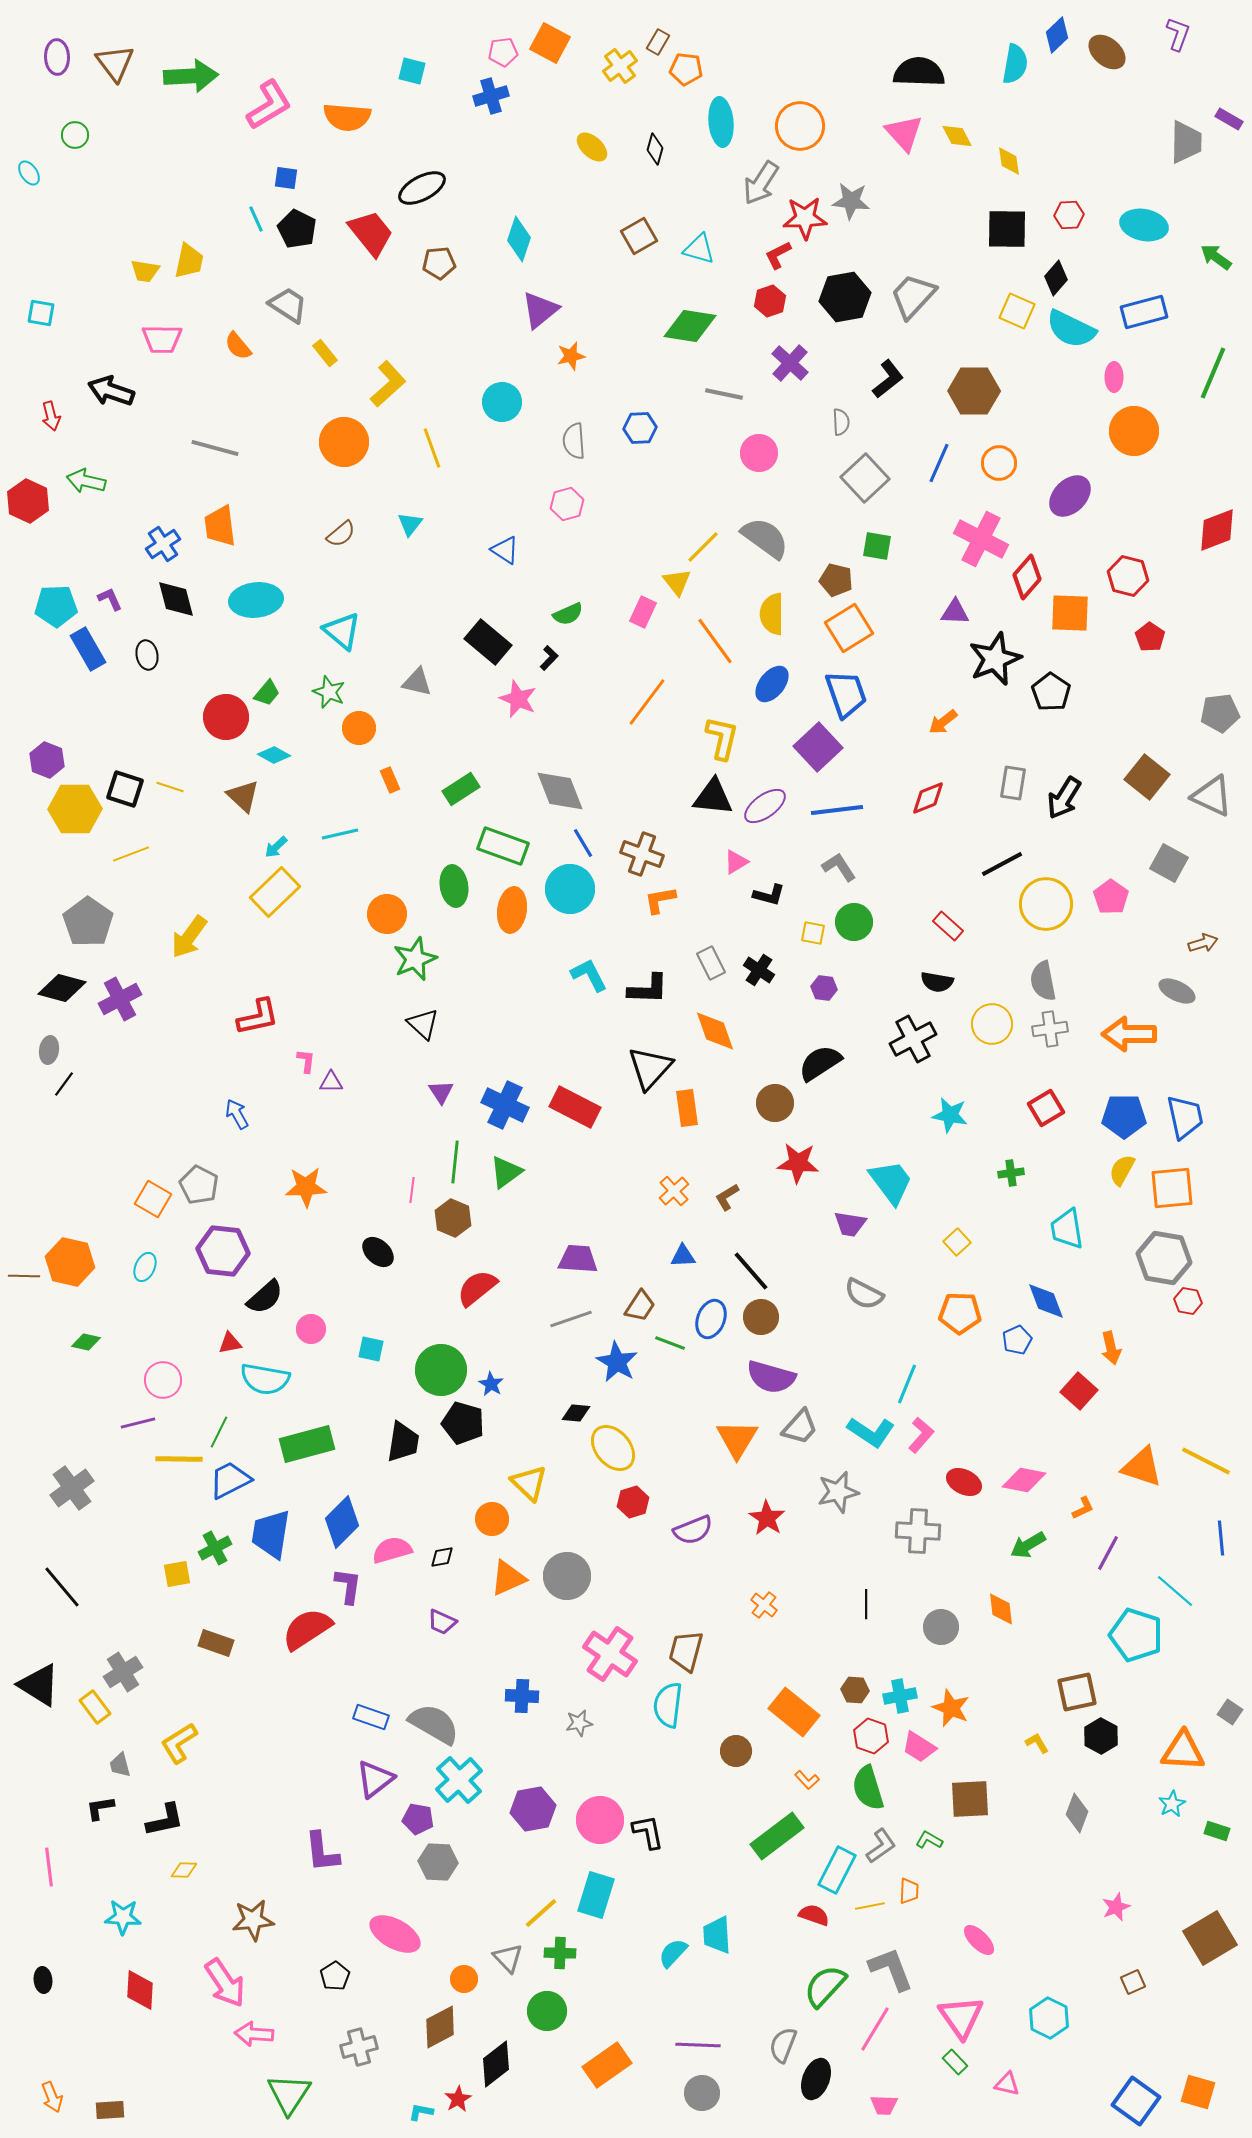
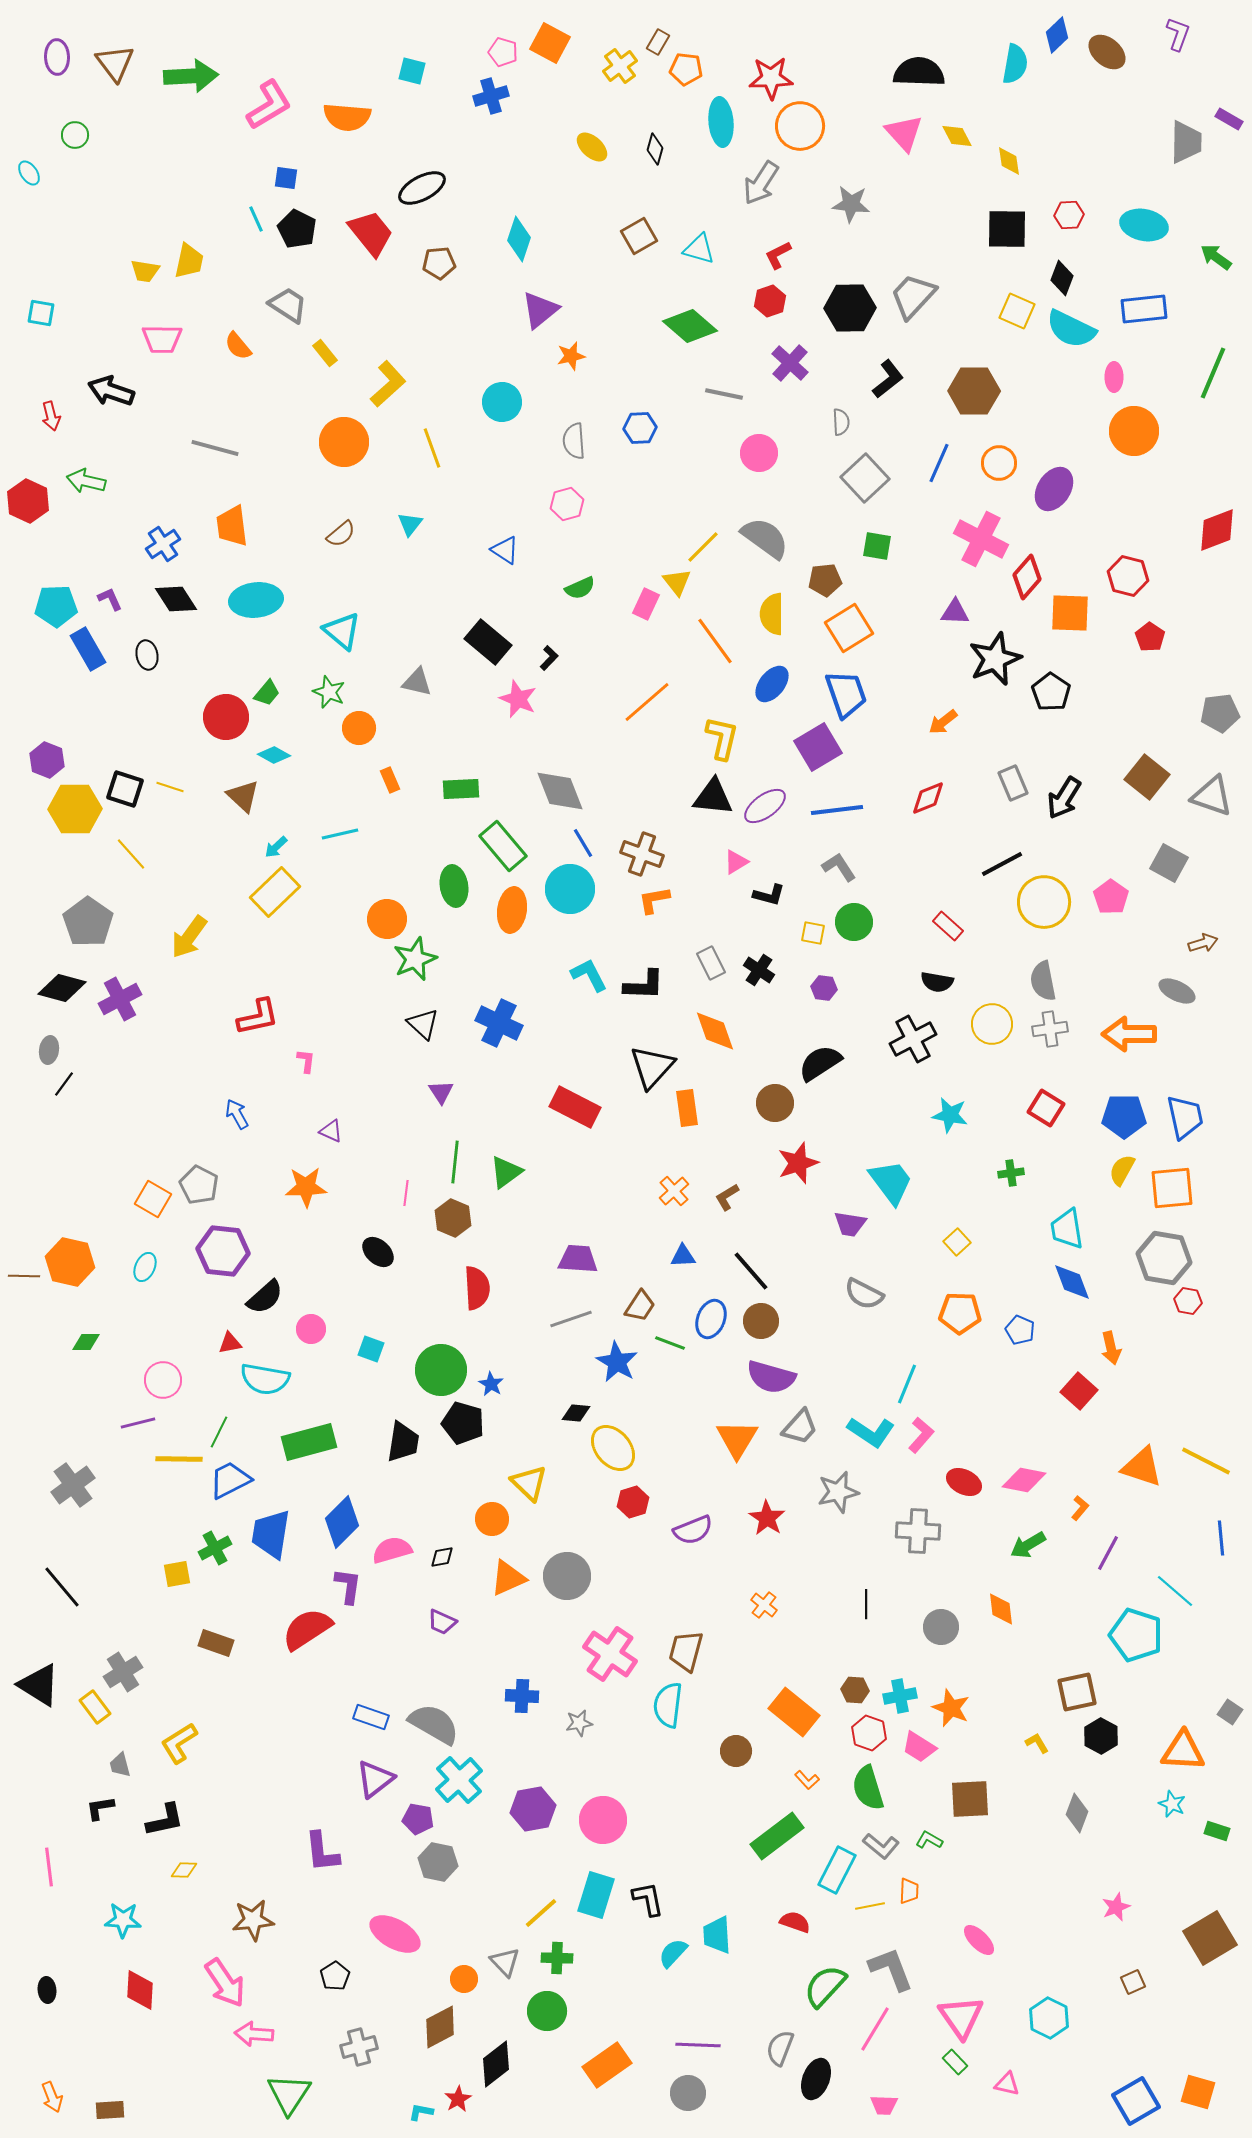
pink pentagon at (503, 52): rotated 24 degrees clockwise
gray star at (851, 201): moved 3 px down
red star at (805, 218): moved 34 px left, 140 px up
black diamond at (1056, 278): moved 6 px right; rotated 20 degrees counterclockwise
black hexagon at (845, 297): moved 5 px right, 11 px down; rotated 9 degrees clockwise
blue rectangle at (1144, 312): moved 3 px up; rotated 9 degrees clockwise
green diamond at (690, 326): rotated 32 degrees clockwise
purple ellipse at (1070, 496): moved 16 px left, 7 px up; rotated 12 degrees counterclockwise
orange trapezoid at (220, 526): moved 12 px right
brown pentagon at (836, 580): moved 11 px left; rotated 20 degrees counterclockwise
black diamond at (176, 599): rotated 18 degrees counterclockwise
pink rectangle at (643, 612): moved 3 px right, 8 px up
green semicircle at (568, 614): moved 12 px right, 26 px up
orange line at (647, 702): rotated 12 degrees clockwise
purple square at (818, 747): rotated 12 degrees clockwise
gray rectangle at (1013, 783): rotated 32 degrees counterclockwise
green rectangle at (461, 789): rotated 30 degrees clockwise
gray triangle at (1212, 796): rotated 6 degrees counterclockwise
green rectangle at (503, 846): rotated 30 degrees clockwise
yellow line at (131, 854): rotated 69 degrees clockwise
orange L-shape at (660, 900): moved 6 px left
yellow circle at (1046, 904): moved 2 px left, 2 px up
orange circle at (387, 914): moved 5 px down
black L-shape at (648, 989): moved 4 px left, 4 px up
black triangle at (650, 1068): moved 2 px right, 1 px up
purple triangle at (331, 1082): moved 49 px down; rotated 25 degrees clockwise
blue cross at (505, 1105): moved 6 px left, 82 px up
red square at (1046, 1108): rotated 27 degrees counterclockwise
red star at (798, 1163): rotated 24 degrees counterclockwise
pink line at (412, 1190): moved 6 px left, 3 px down
red semicircle at (477, 1288): rotated 126 degrees clockwise
blue diamond at (1046, 1301): moved 26 px right, 19 px up
brown circle at (761, 1317): moved 4 px down
blue pentagon at (1017, 1340): moved 3 px right, 10 px up; rotated 24 degrees counterclockwise
green diamond at (86, 1342): rotated 12 degrees counterclockwise
cyan square at (371, 1349): rotated 8 degrees clockwise
green rectangle at (307, 1444): moved 2 px right, 2 px up
gray cross at (72, 1488): moved 1 px right, 3 px up
orange L-shape at (1083, 1508): moved 3 px left; rotated 25 degrees counterclockwise
red hexagon at (871, 1736): moved 2 px left, 3 px up
cyan star at (1172, 1804): rotated 20 degrees counterclockwise
pink circle at (600, 1820): moved 3 px right
black L-shape at (648, 1832): moved 67 px down
gray L-shape at (881, 1846): rotated 75 degrees clockwise
gray hexagon at (438, 1862): rotated 9 degrees clockwise
red semicircle at (814, 1915): moved 19 px left, 7 px down
cyan star at (123, 1917): moved 3 px down
green cross at (560, 1953): moved 3 px left, 5 px down
gray triangle at (508, 1958): moved 3 px left, 4 px down
black ellipse at (43, 1980): moved 4 px right, 10 px down
gray semicircle at (783, 2045): moved 3 px left, 3 px down
gray circle at (702, 2093): moved 14 px left
blue square at (1136, 2101): rotated 24 degrees clockwise
